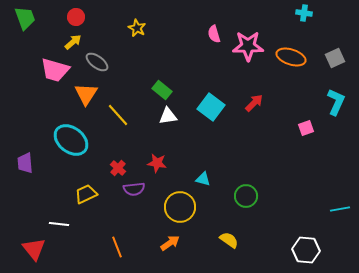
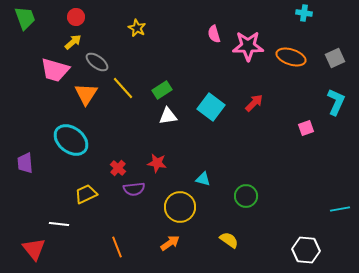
green rectangle: rotated 72 degrees counterclockwise
yellow line: moved 5 px right, 27 px up
